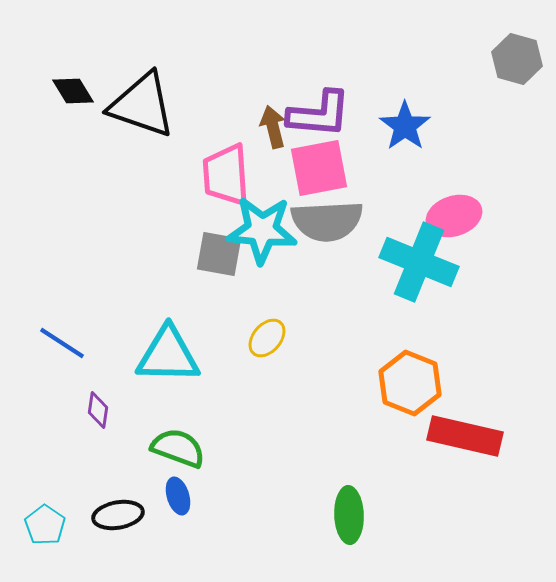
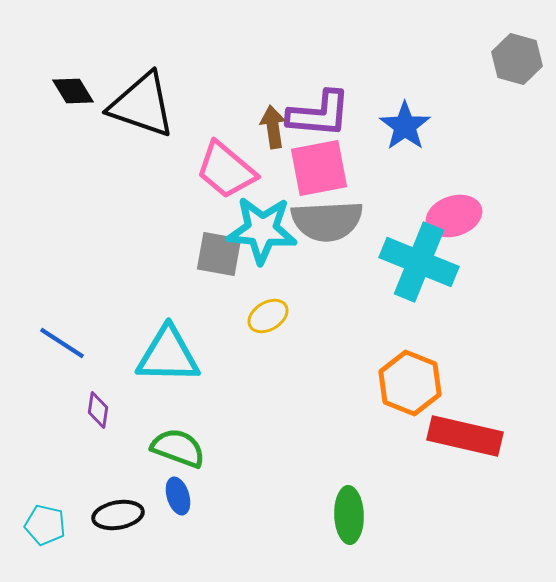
brown arrow: rotated 6 degrees clockwise
pink trapezoid: moved 5 px up; rotated 46 degrees counterclockwise
yellow ellipse: moved 1 px right, 22 px up; rotated 18 degrees clockwise
cyan pentagon: rotated 21 degrees counterclockwise
